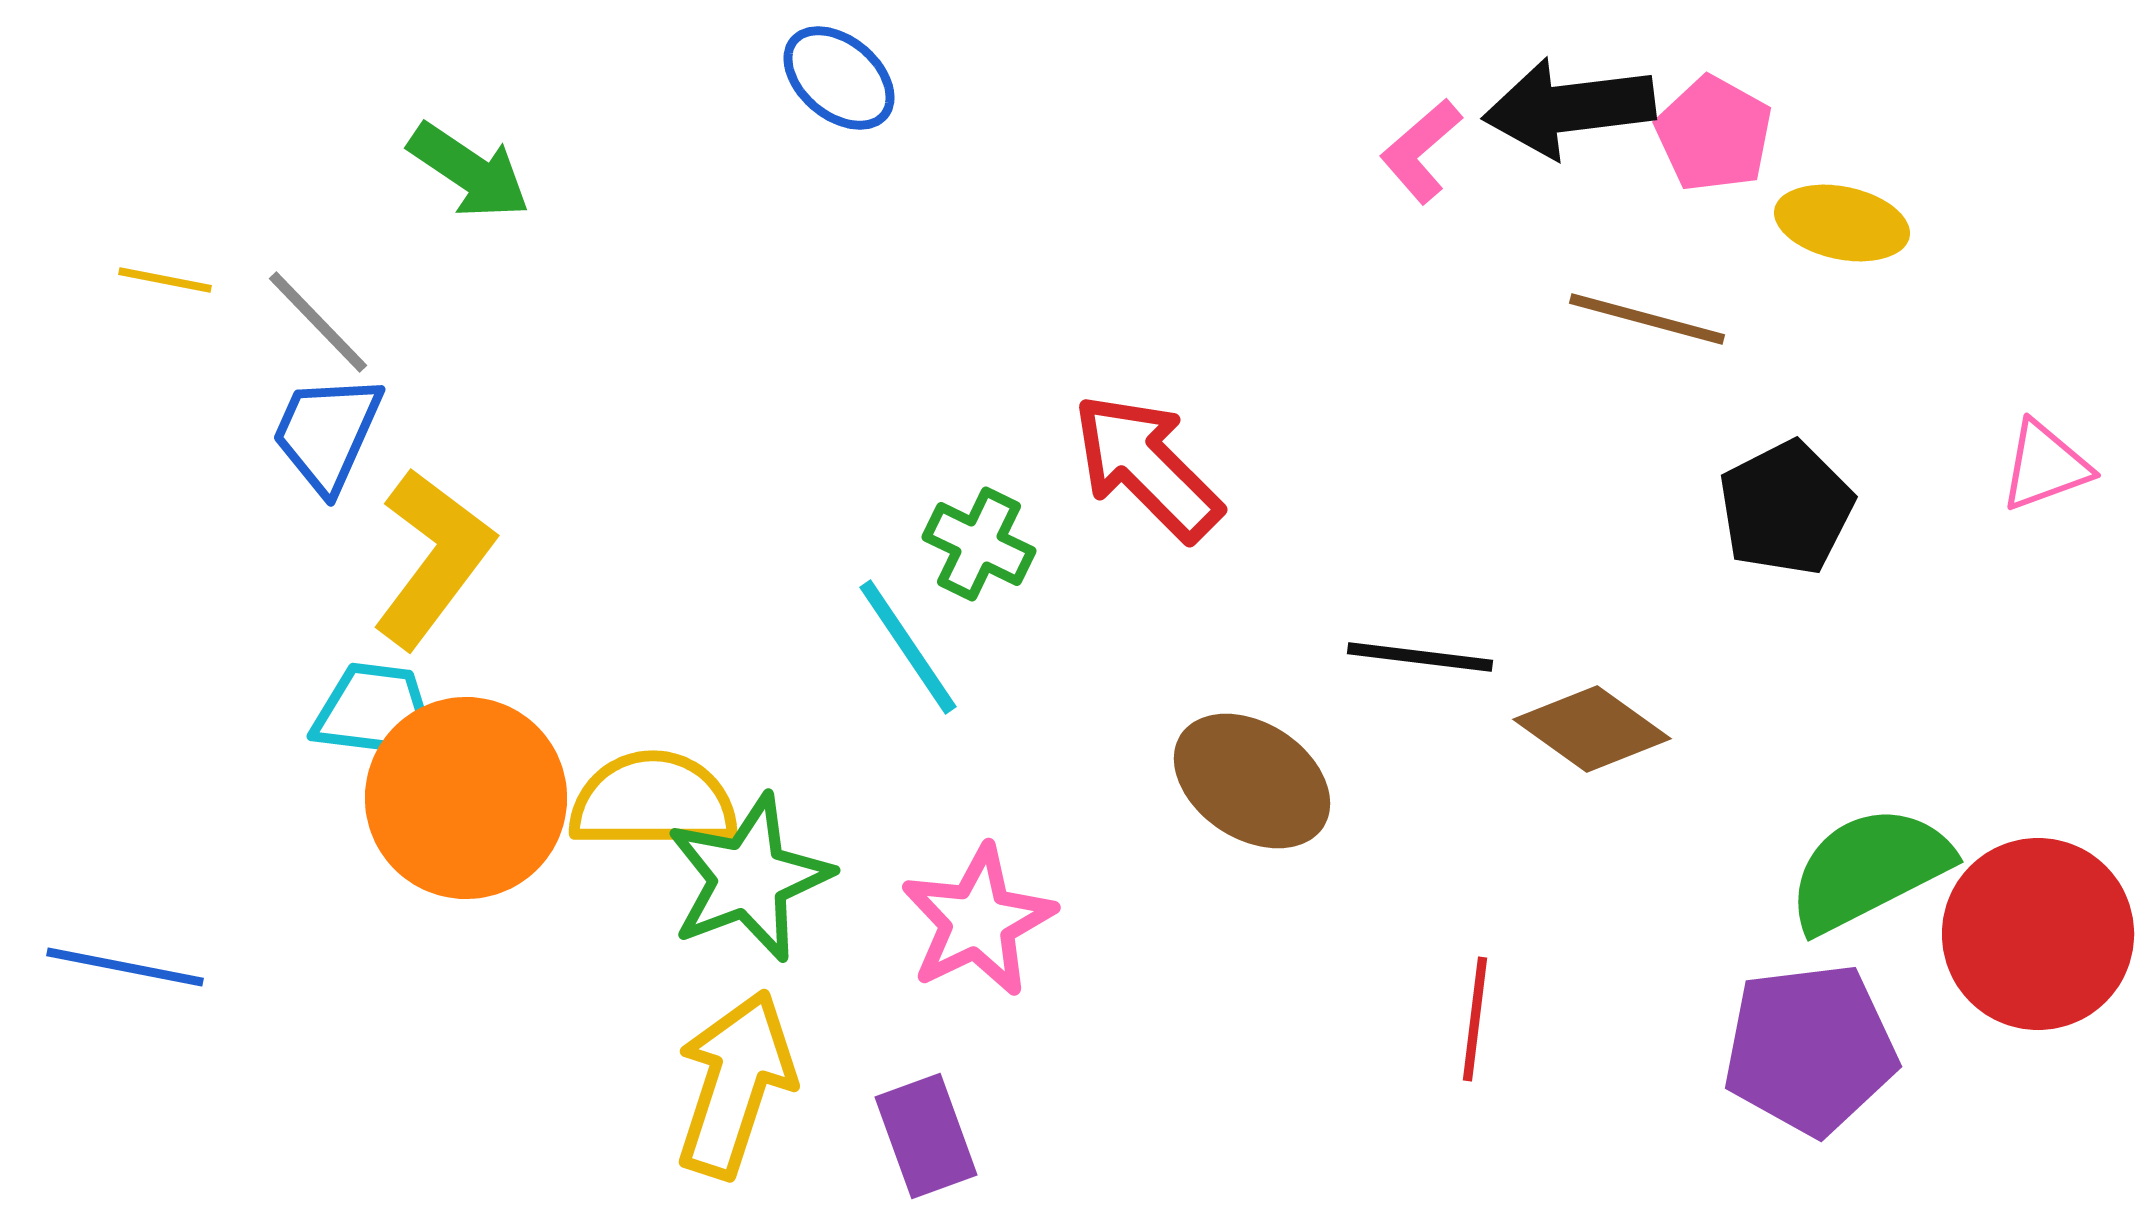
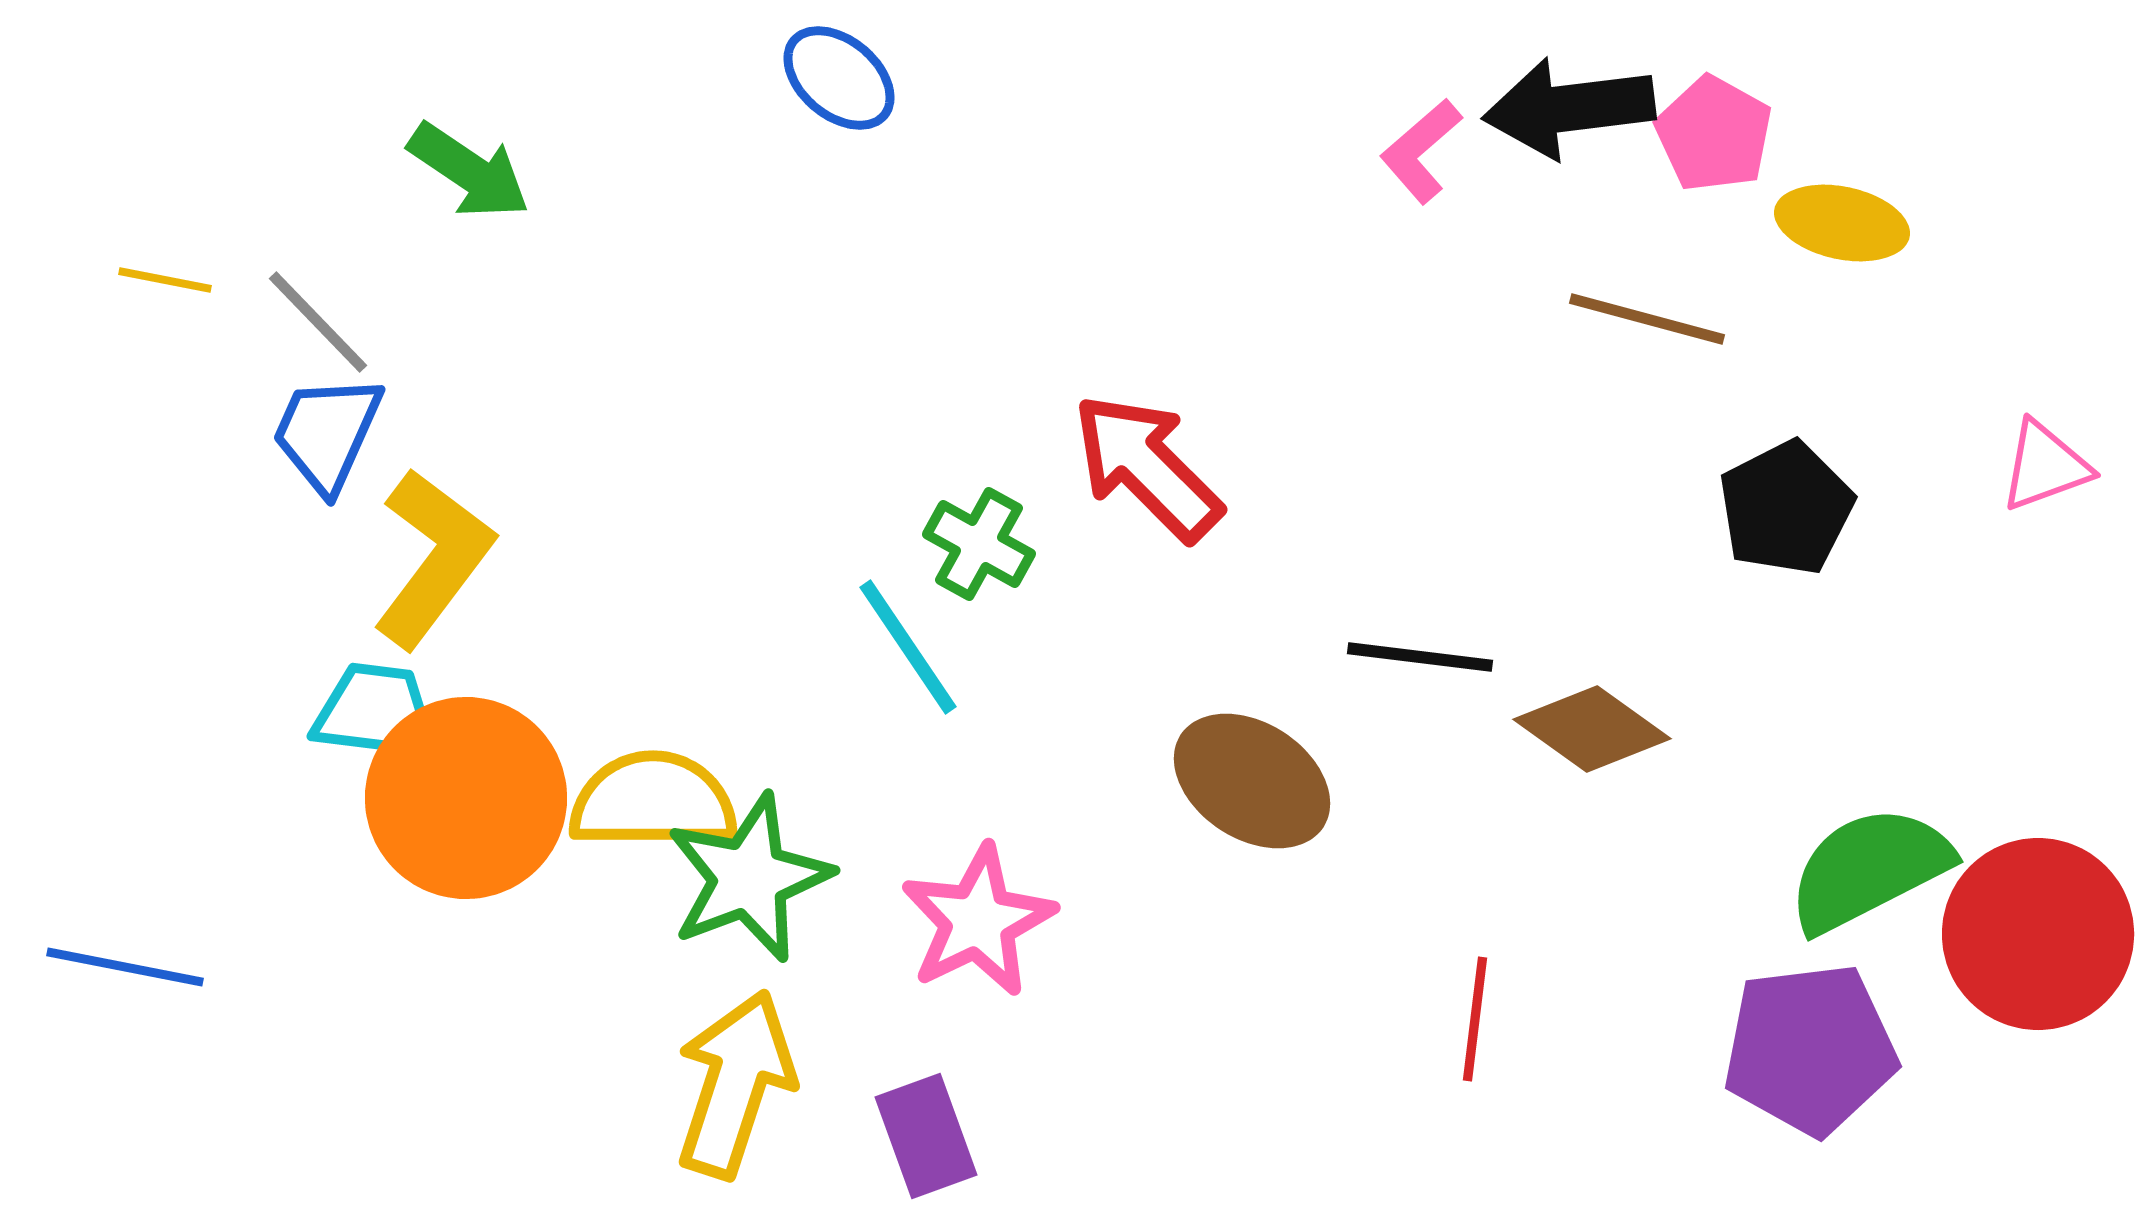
green cross: rotated 3 degrees clockwise
